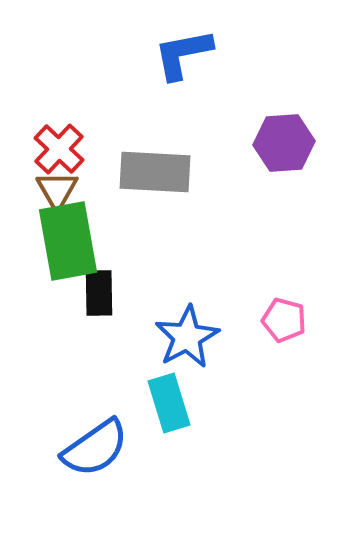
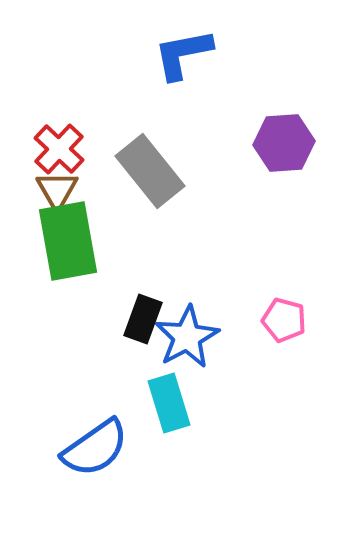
gray rectangle: moved 5 px left, 1 px up; rotated 48 degrees clockwise
black rectangle: moved 44 px right, 26 px down; rotated 21 degrees clockwise
